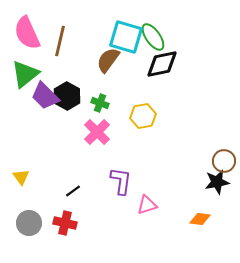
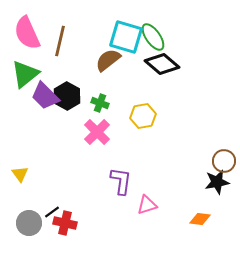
brown semicircle: rotated 16 degrees clockwise
black diamond: rotated 52 degrees clockwise
yellow triangle: moved 1 px left, 3 px up
black line: moved 21 px left, 21 px down
